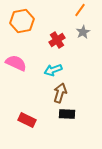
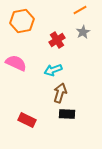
orange line: rotated 24 degrees clockwise
